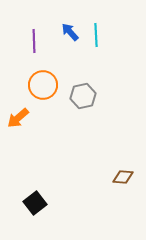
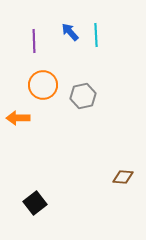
orange arrow: rotated 40 degrees clockwise
